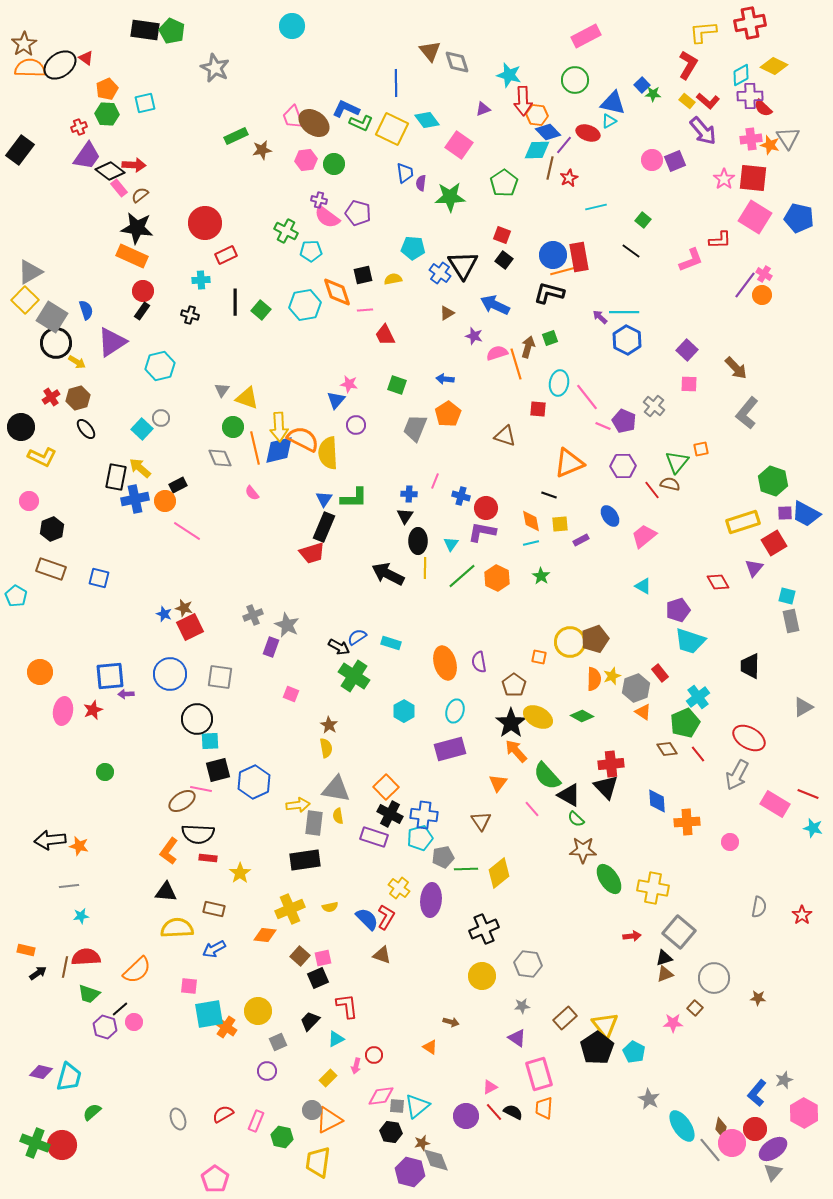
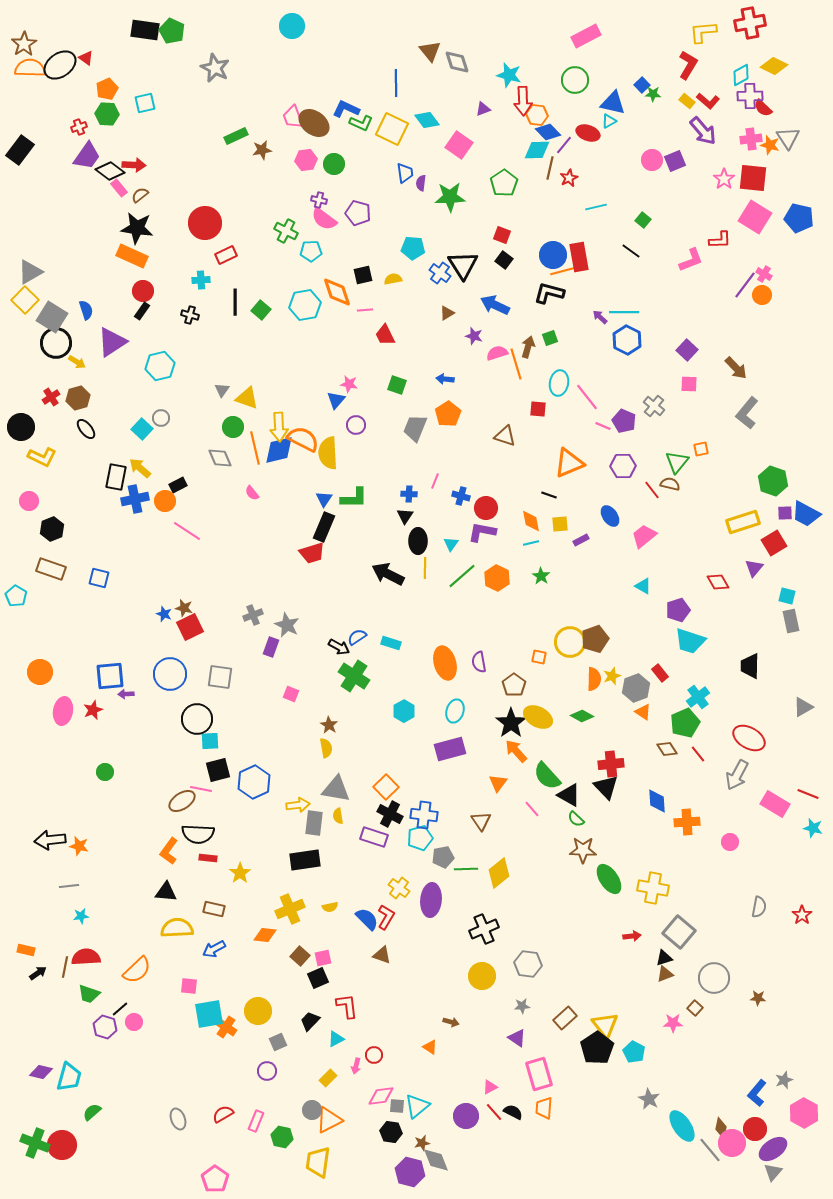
pink semicircle at (327, 217): moved 3 px left, 2 px down
